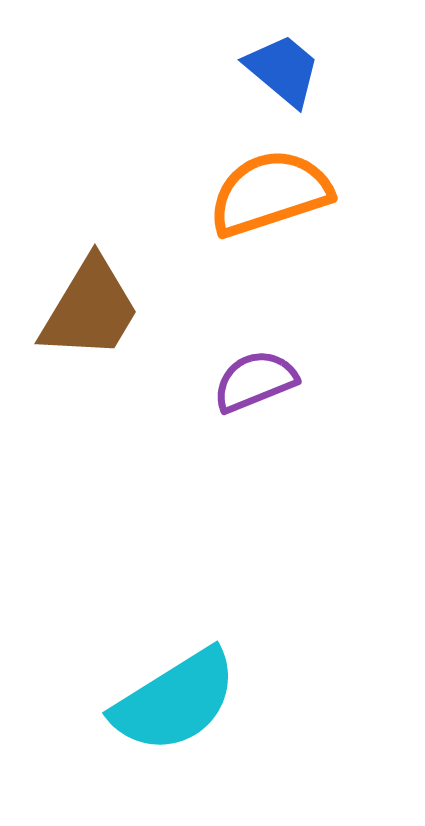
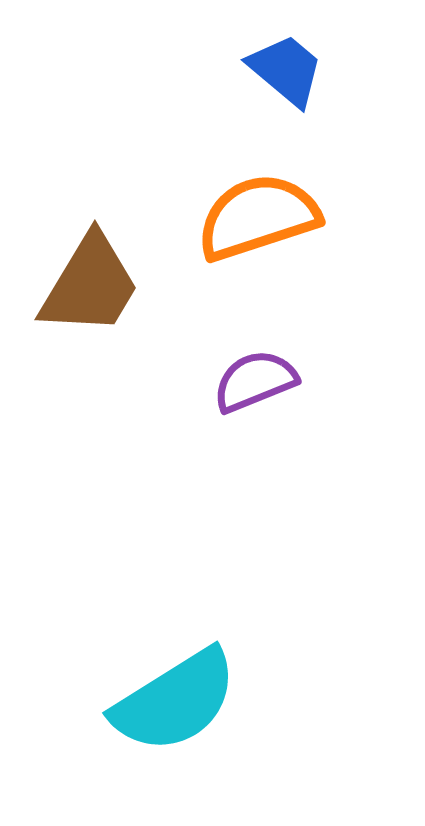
blue trapezoid: moved 3 px right
orange semicircle: moved 12 px left, 24 px down
brown trapezoid: moved 24 px up
